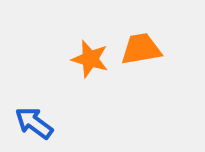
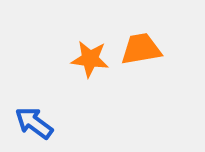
orange star: rotated 9 degrees counterclockwise
